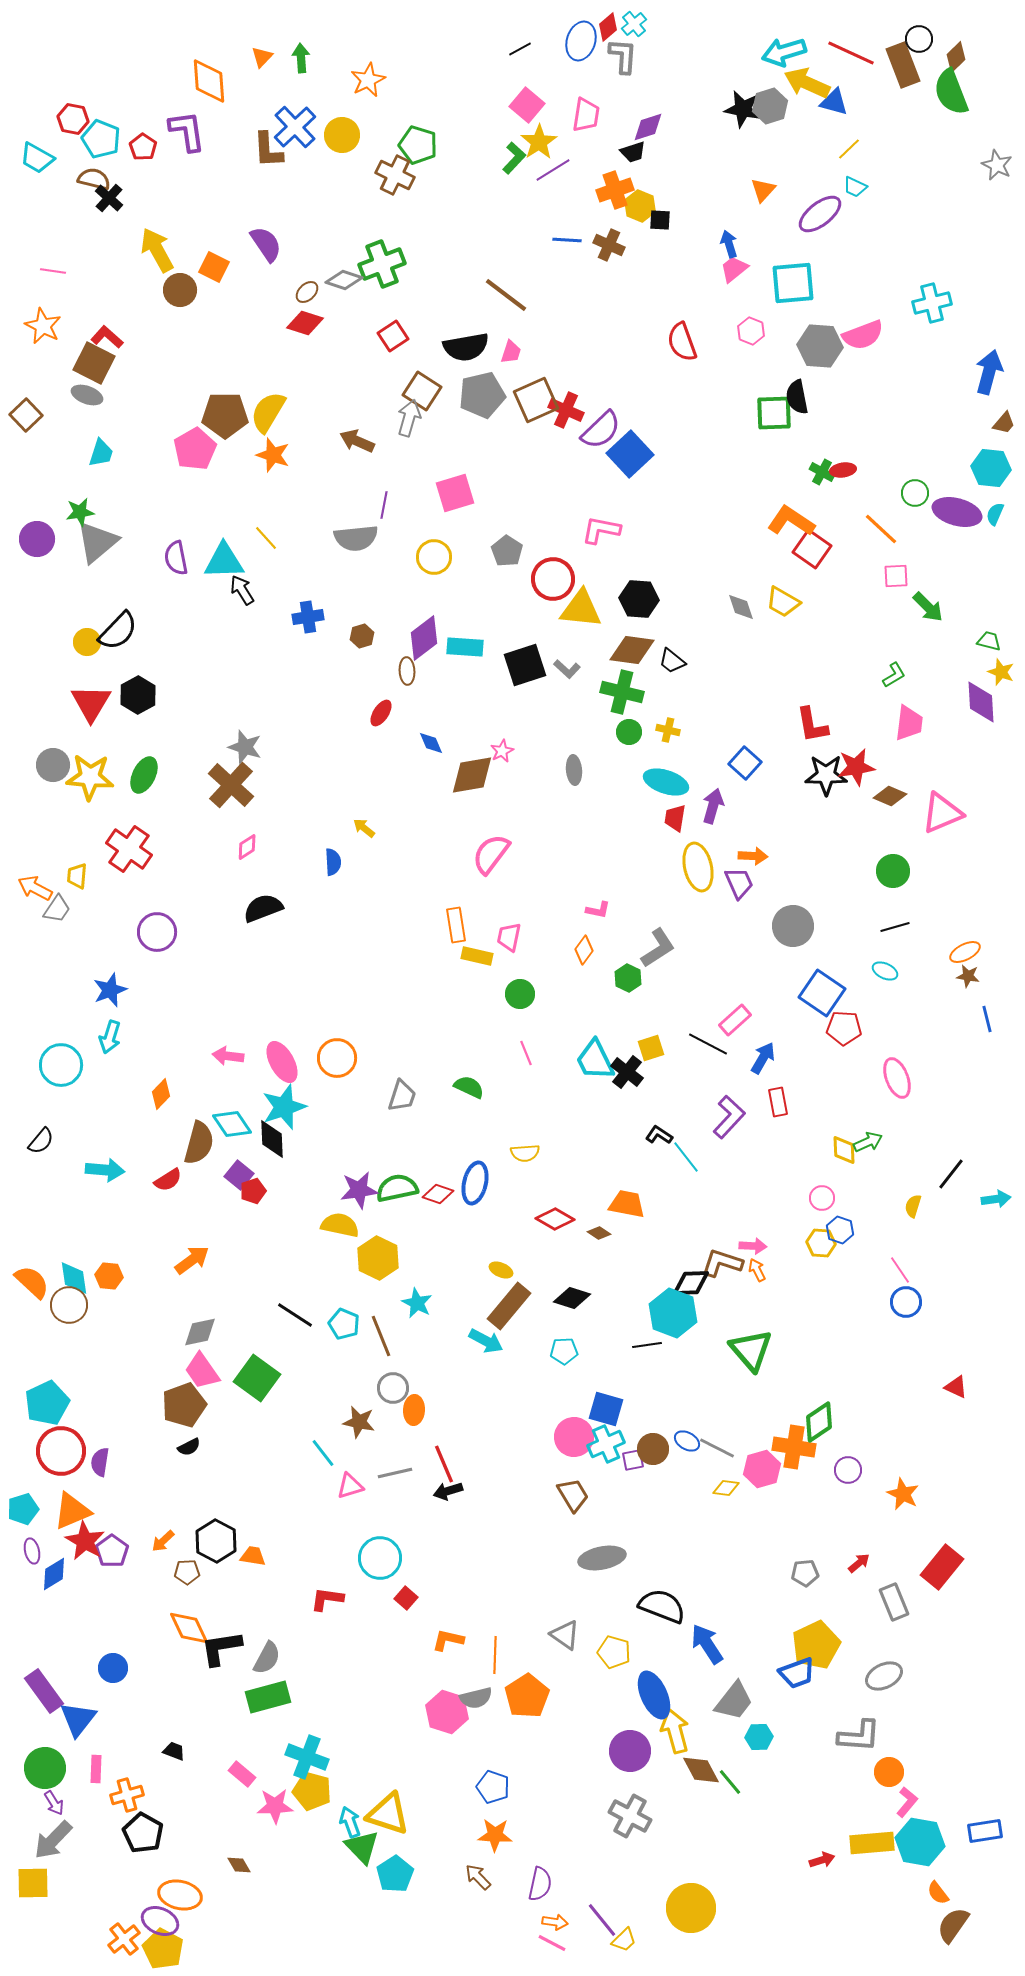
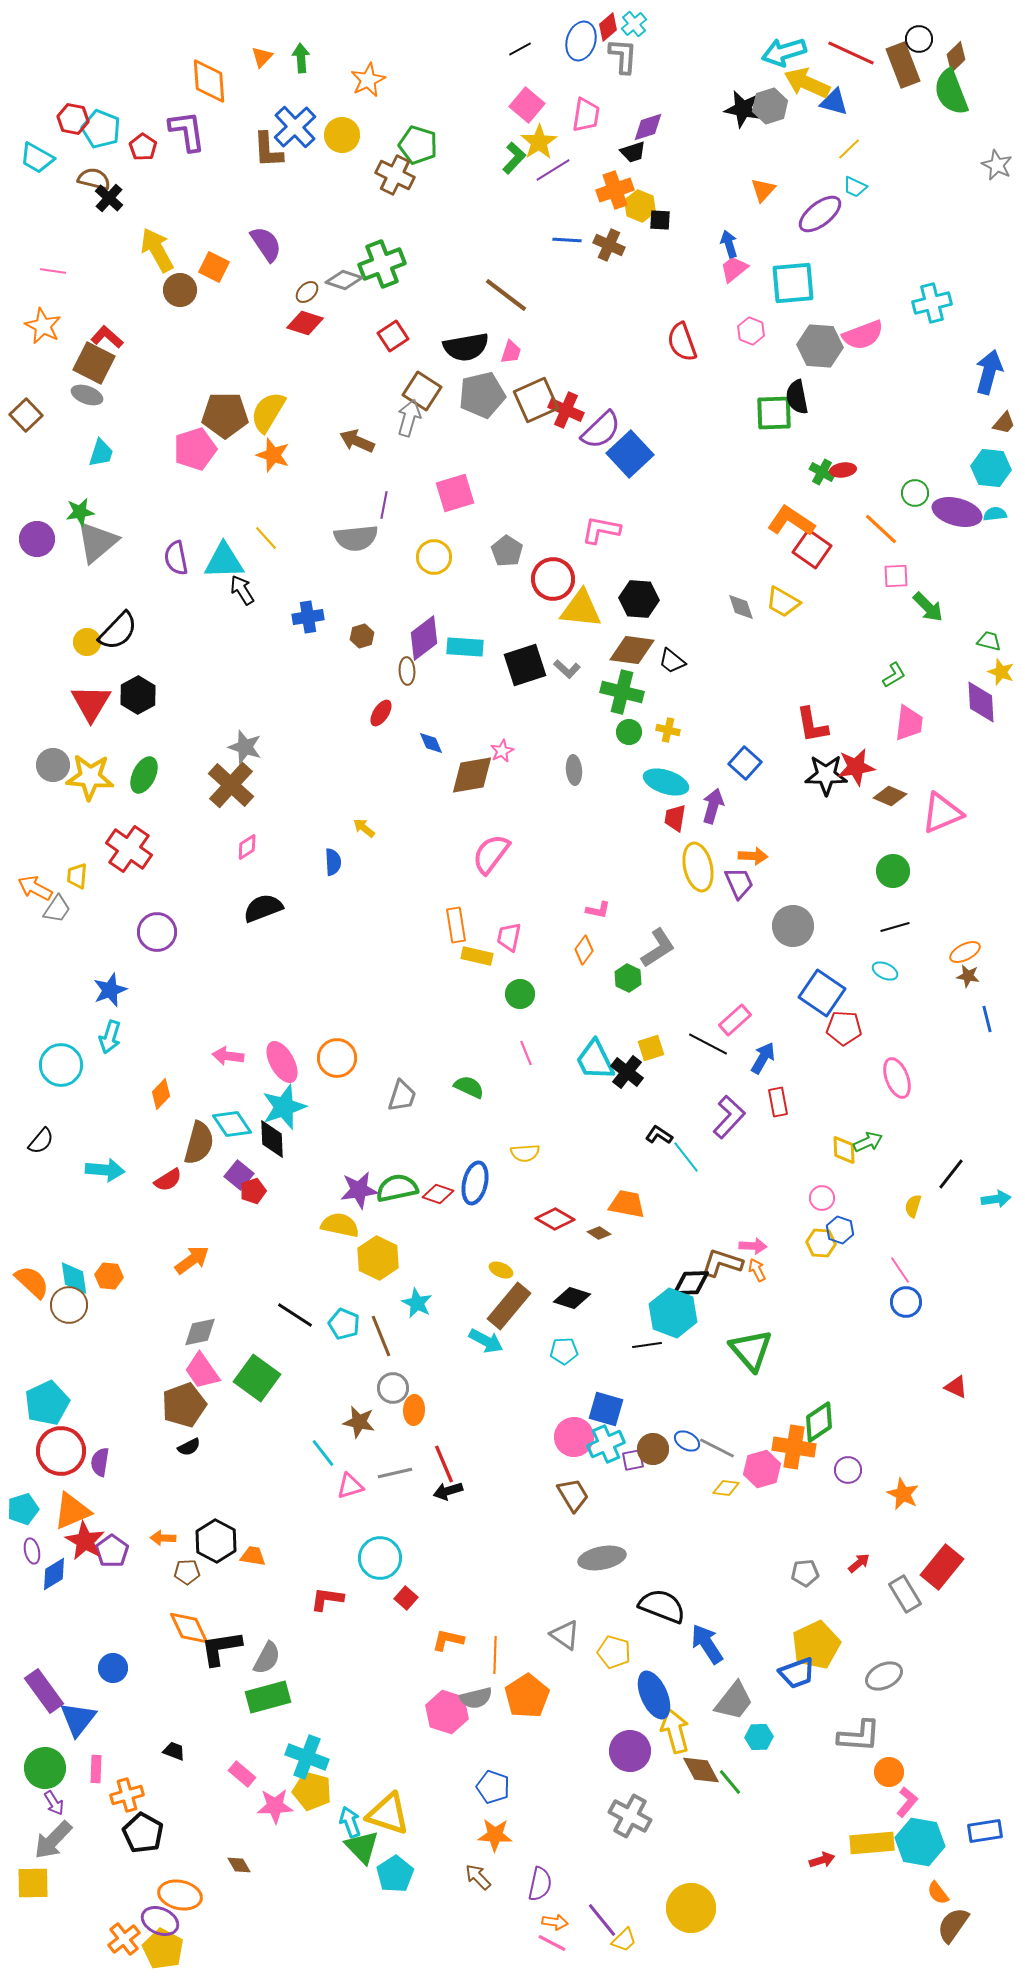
cyan pentagon at (101, 139): moved 10 px up
pink pentagon at (195, 449): rotated 12 degrees clockwise
cyan semicircle at (995, 514): rotated 60 degrees clockwise
orange arrow at (163, 1541): moved 3 px up; rotated 45 degrees clockwise
gray rectangle at (894, 1602): moved 11 px right, 8 px up; rotated 9 degrees counterclockwise
